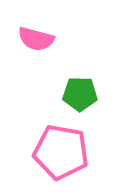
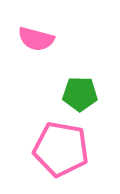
pink pentagon: moved 3 px up
